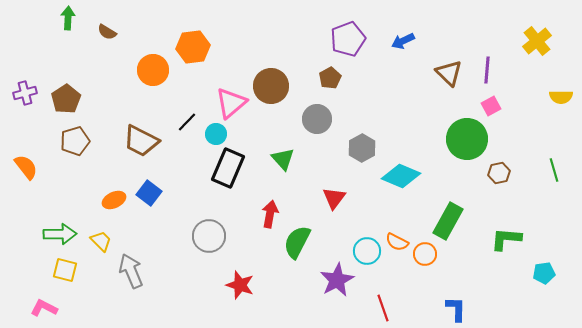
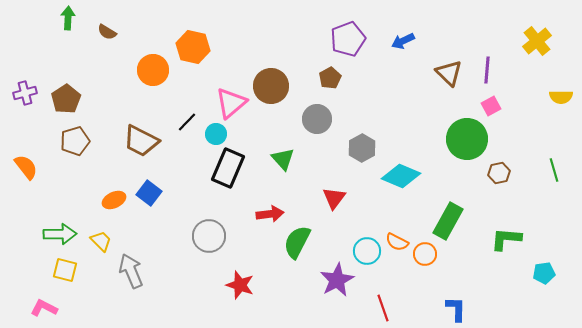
orange hexagon at (193, 47): rotated 20 degrees clockwise
red arrow at (270, 214): rotated 72 degrees clockwise
